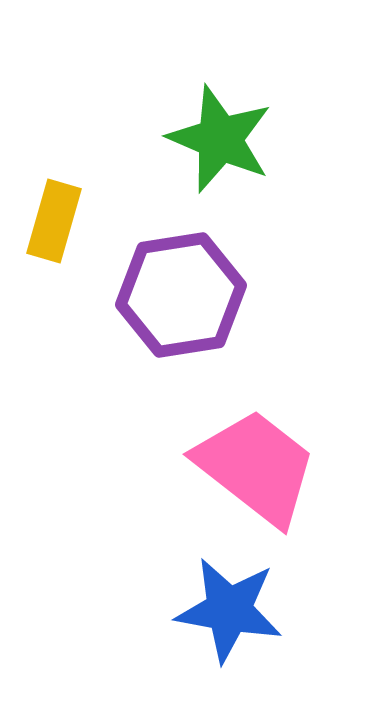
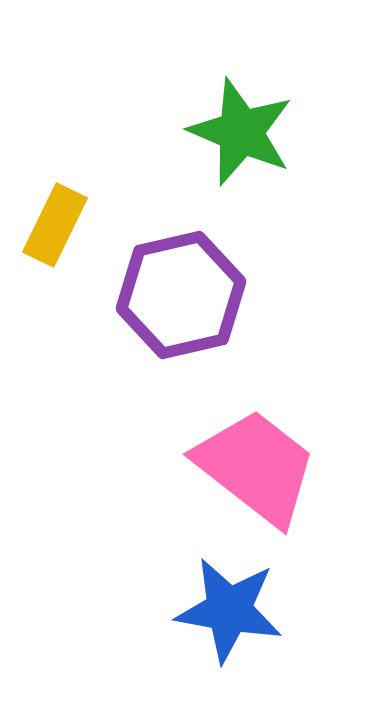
green star: moved 21 px right, 7 px up
yellow rectangle: moved 1 px right, 4 px down; rotated 10 degrees clockwise
purple hexagon: rotated 4 degrees counterclockwise
